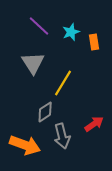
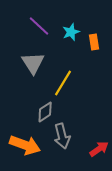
red arrow: moved 5 px right, 25 px down
